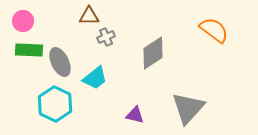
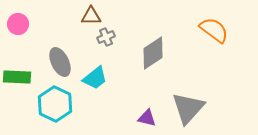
brown triangle: moved 2 px right
pink circle: moved 5 px left, 3 px down
green rectangle: moved 12 px left, 27 px down
purple triangle: moved 12 px right, 3 px down
